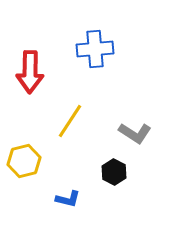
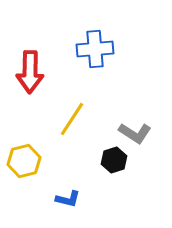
yellow line: moved 2 px right, 2 px up
black hexagon: moved 12 px up; rotated 15 degrees clockwise
